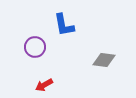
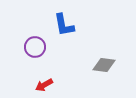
gray diamond: moved 5 px down
